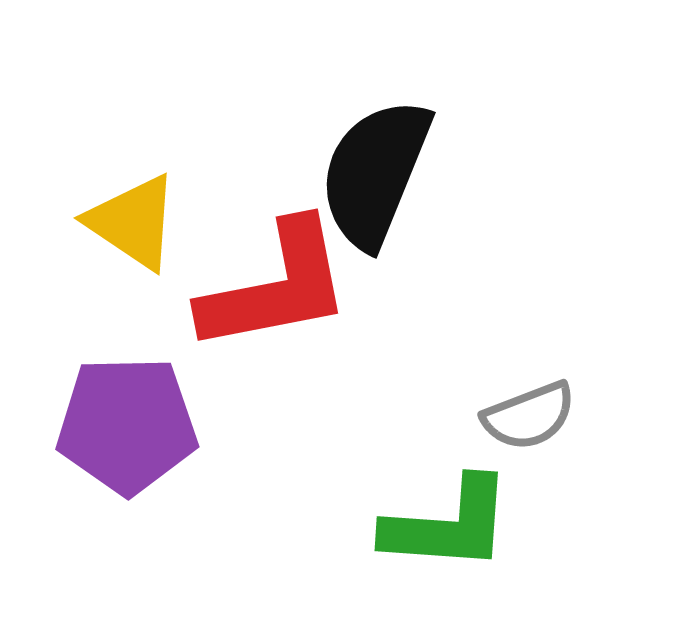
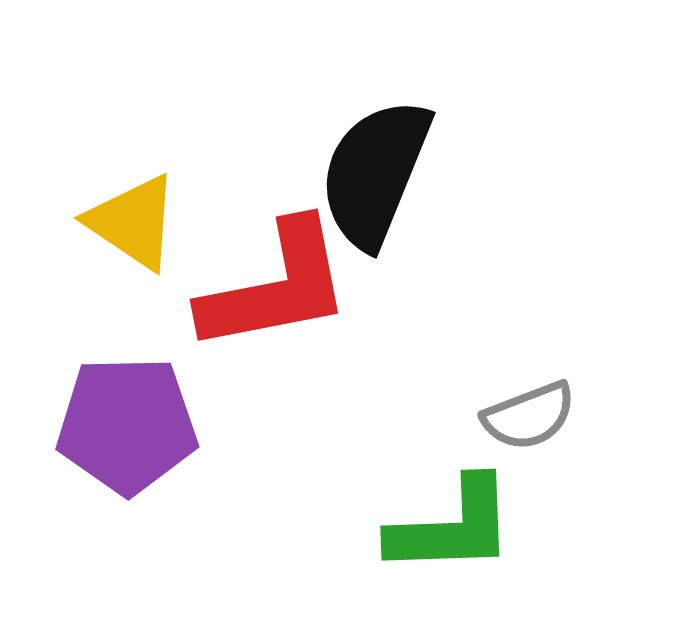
green L-shape: moved 4 px right, 2 px down; rotated 6 degrees counterclockwise
